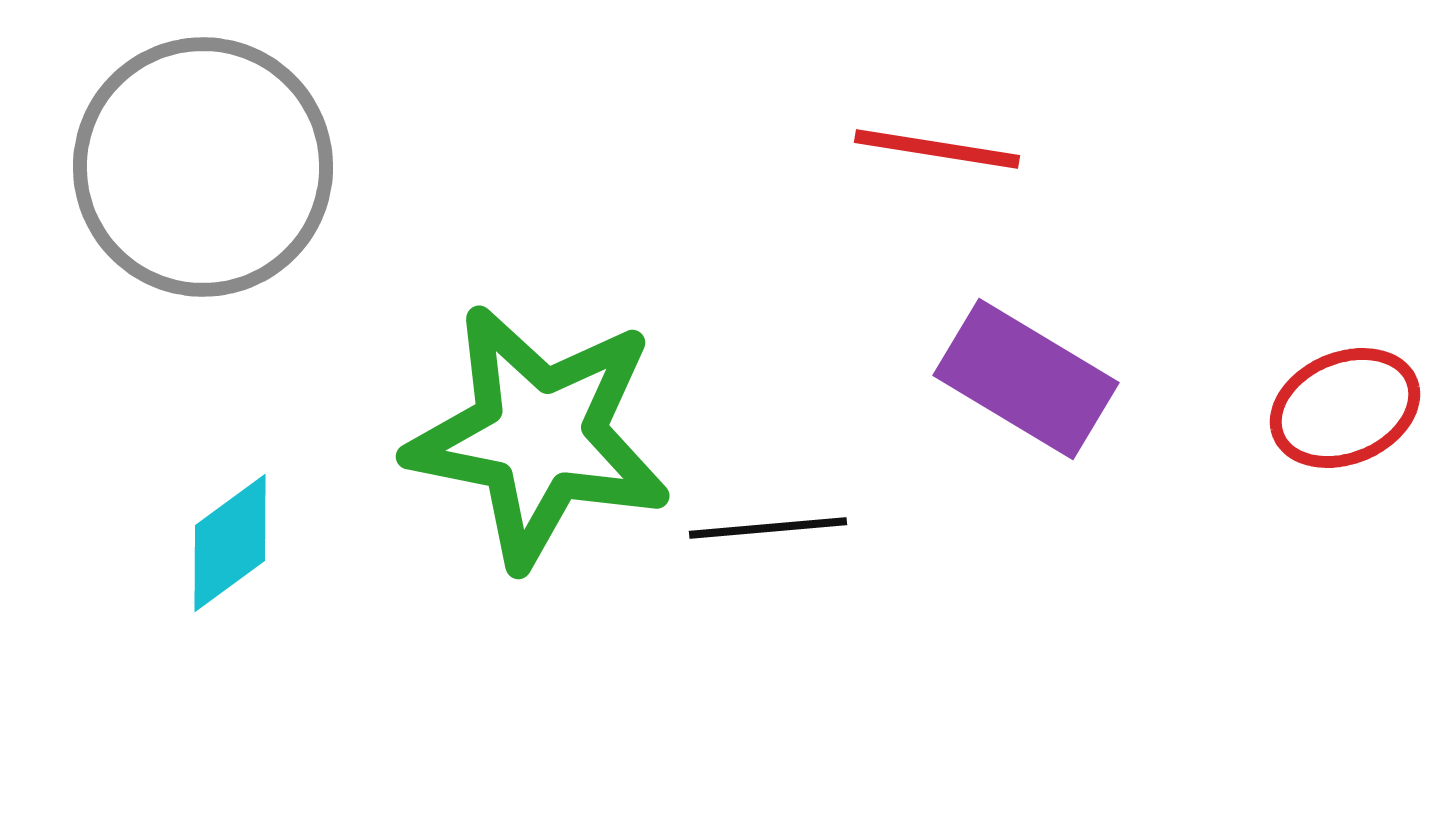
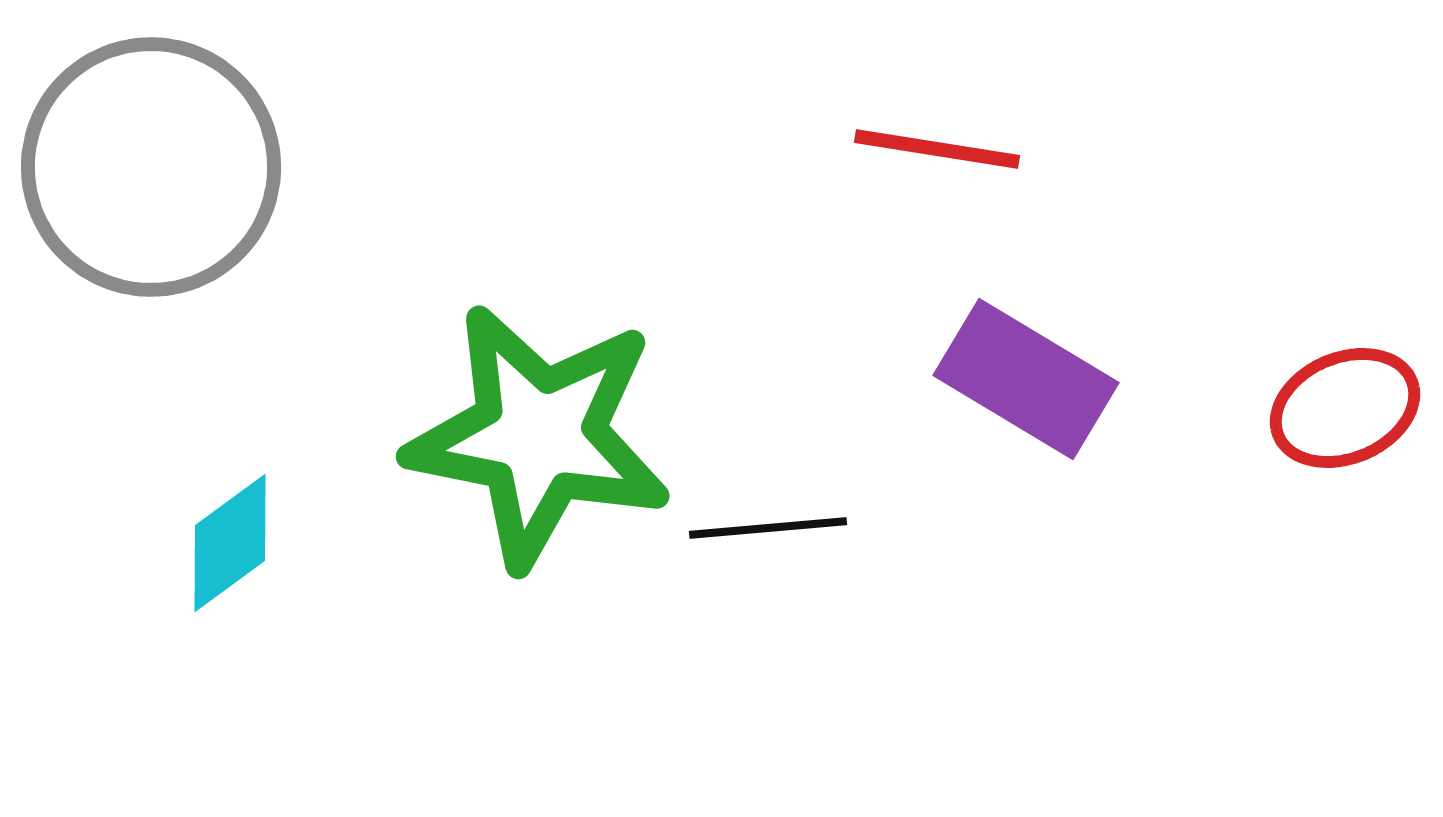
gray circle: moved 52 px left
